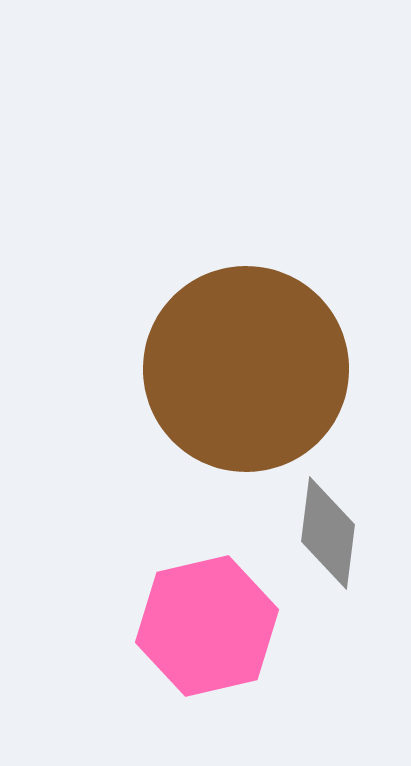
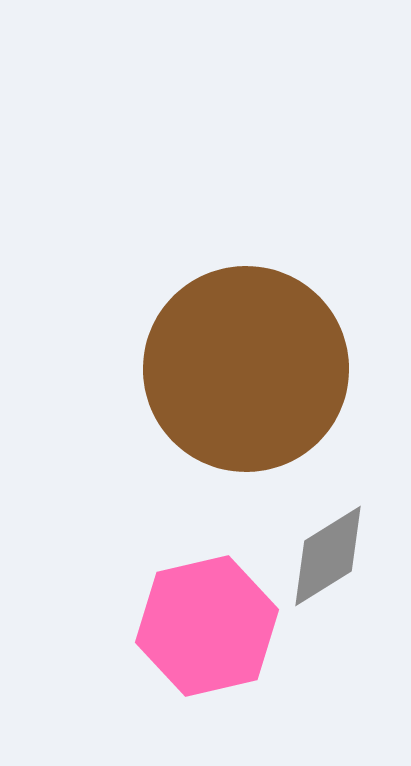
gray diamond: moved 23 px down; rotated 51 degrees clockwise
